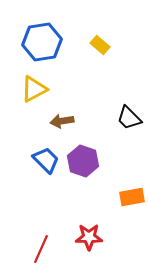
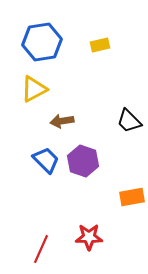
yellow rectangle: rotated 54 degrees counterclockwise
black trapezoid: moved 3 px down
